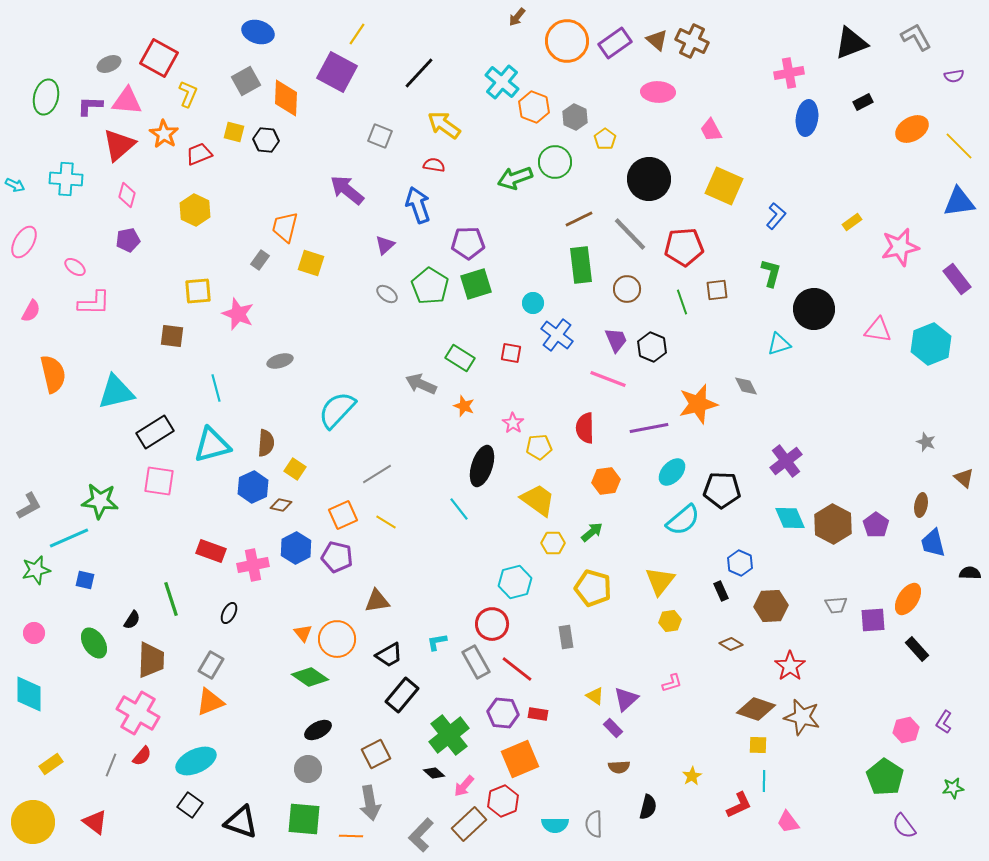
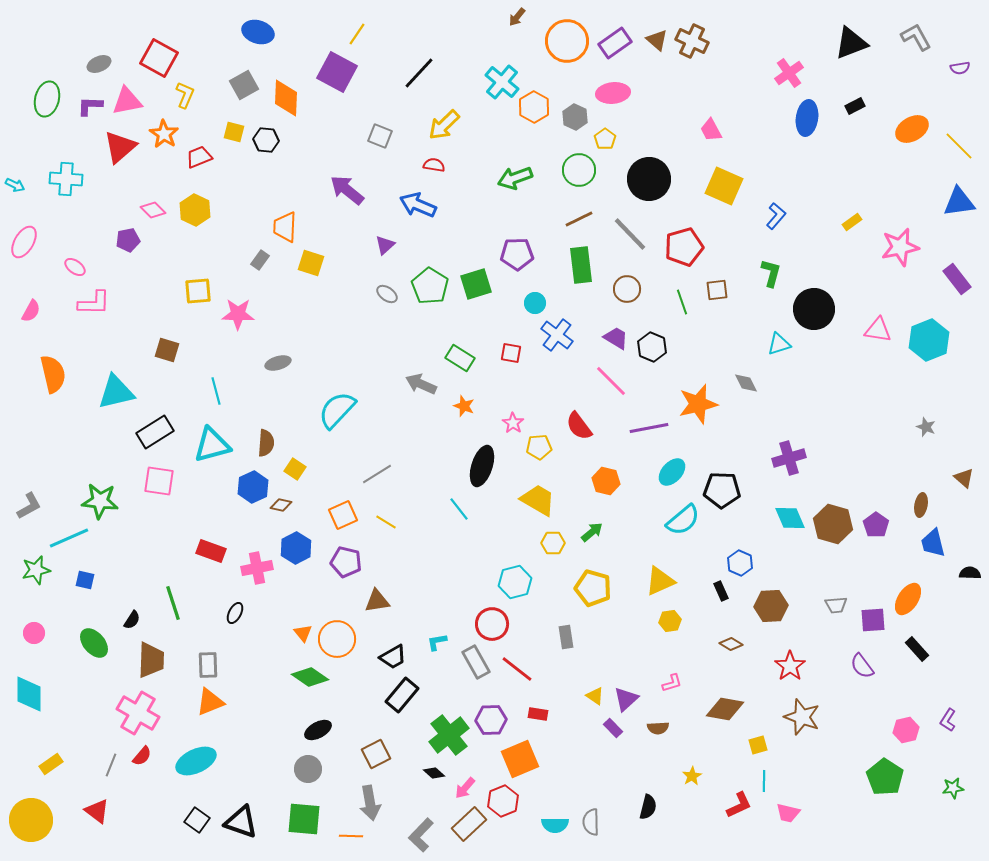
gray ellipse at (109, 64): moved 10 px left
pink cross at (789, 73): rotated 24 degrees counterclockwise
purple semicircle at (954, 76): moved 6 px right, 8 px up
gray square at (246, 81): moved 2 px left, 4 px down
pink ellipse at (658, 92): moved 45 px left, 1 px down; rotated 8 degrees counterclockwise
yellow L-shape at (188, 94): moved 3 px left, 1 px down
green ellipse at (46, 97): moved 1 px right, 2 px down
pink triangle at (127, 101): rotated 16 degrees counterclockwise
black rectangle at (863, 102): moved 8 px left, 4 px down
orange hexagon at (534, 107): rotated 8 degrees clockwise
yellow arrow at (444, 125): rotated 80 degrees counterclockwise
red triangle at (119, 145): moved 1 px right, 2 px down
red trapezoid at (199, 154): moved 3 px down
green circle at (555, 162): moved 24 px right, 8 px down
pink diamond at (127, 195): moved 26 px right, 15 px down; rotated 60 degrees counterclockwise
blue arrow at (418, 205): rotated 48 degrees counterclockwise
orange trapezoid at (285, 227): rotated 12 degrees counterclockwise
purple pentagon at (468, 243): moved 49 px right, 11 px down
red pentagon at (684, 247): rotated 12 degrees counterclockwise
cyan circle at (533, 303): moved 2 px right
pink star at (238, 314): rotated 20 degrees counterclockwise
brown square at (172, 336): moved 5 px left, 14 px down; rotated 10 degrees clockwise
purple trapezoid at (616, 340): moved 2 px up; rotated 36 degrees counterclockwise
cyan hexagon at (931, 344): moved 2 px left, 4 px up
gray ellipse at (280, 361): moved 2 px left, 2 px down
pink line at (608, 379): moved 3 px right, 2 px down; rotated 24 degrees clockwise
gray diamond at (746, 386): moved 3 px up
cyan line at (216, 388): moved 3 px down
red semicircle at (585, 428): moved 6 px left, 2 px up; rotated 36 degrees counterclockwise
gray star at (926, 442): moved 15 px up
purple cross at (786, 461): moved 3 px right, 3 px up; rotated 20 degrees clockwise
orange hexagon at (606, 481): rotated 20 degrees clockwise
yellow trapezoid at (538, 500): rotated 6 degrees counterclockwise
brown hexagon at (833, 524): rotated 12 degrees counterclockwise
purple pentagon at (337, 557): moved 9 px right, 5 px down
pink cross at (253, 565): moved 4 px right, 3 px down
yellow triangle at (660, 581): rotated 28 degrees clockwise
green line at (171, 599): moved 2 px right, 4 px down
black ellipse at (229, 613): moved 6 px right
green ellipse at (94, 643): rotated 8 degrees counterclockwise
black trapezoid at (389, 655): moved 4 px right, 2 px down
gray rectangle at (211, 665): moved 3 px left; rotated 32 degrees counterclockwise
brown diamond at (756, 709): moved 31 px left; rotated 9 degrees counterclockwise
purple hexagon at (503, 713): moved 12 px left, 7 px down; rotated 8 degrees counterclockwise
brown star at (802, 717): rotated 6 degrees clockwise
purple L-shape at (944, 722): moved 4 px right, 2 px up
yellow square at (758, 745): rotated 18 degrees counterclockwise
brown semicircle at (619, 767): moved 39 px right, 39 px up
pink arrow at (464, 786): moved 1 px right, 2 px down
black square at (190, 805): moved 7 px right, 15 px down
yellow circle at (33, 822): moved 2 px left, 2 px up
red triangle at (95, 822): moved 2 px right, 11 px up
pink trapezoid at (788, 822): moved 9 px up; rotated 40 degrees counterclockwise
gray semicircle at (594, 824): moved 3 px left, 2 px up
purple semicircle at (904, 826): moved 42 px left, 160 px up
